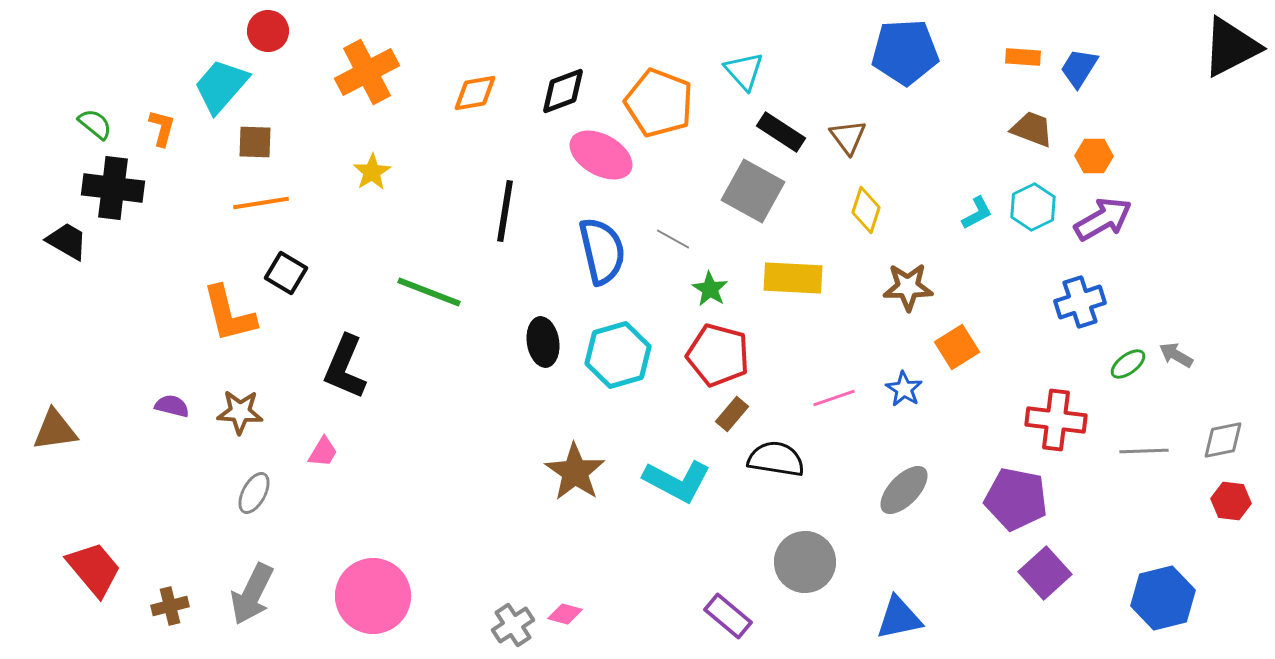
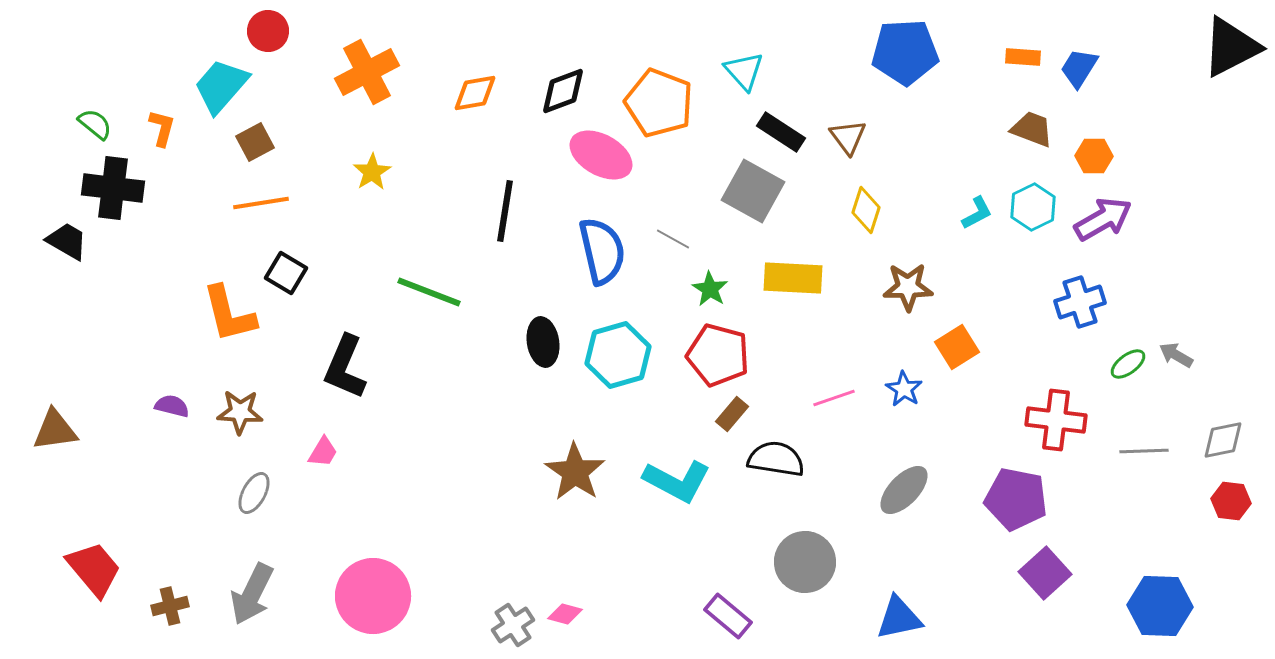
brown square at (255, 142): rotated 30 degrees counterclockwise
blue hexagon at (1163, 598): moved 3 px left, 8 px down; rotated 16 degrees clockwise
